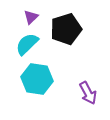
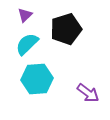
purple triangle: moved 6 px left, 2 px up
cyan hexagon: rotated 12 degrees counterclockwise
purple arrow: rotated 25 degrees counterclockwise
